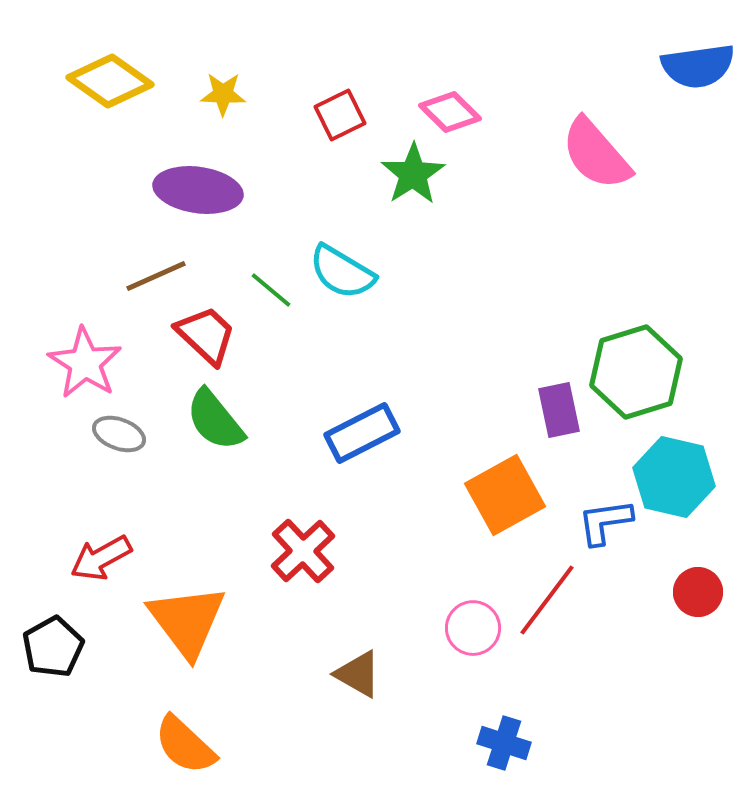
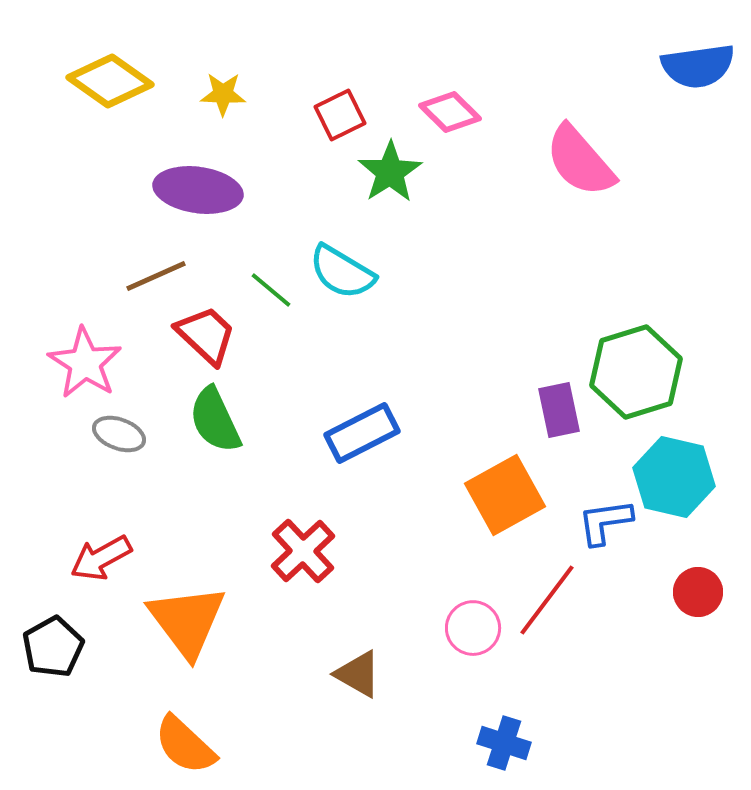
pink semicircle: moved 16 px left, 7 px down
green star: moved 23 px left, 2 px up
green semicircle: rotated 14 degrees clockwise
